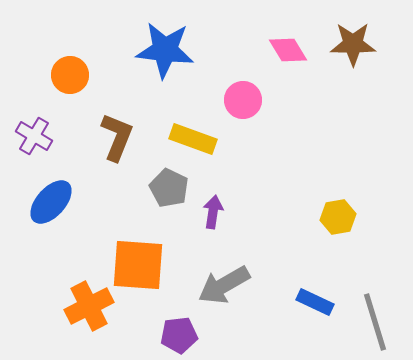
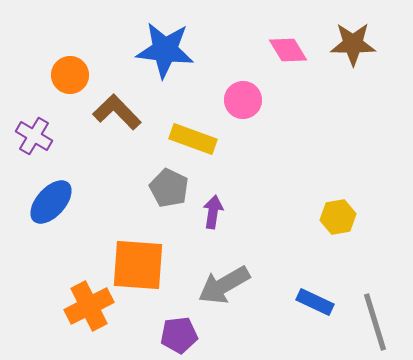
brown L-shape: moved 25 px up; rotated 66 degrees counterclockwise
